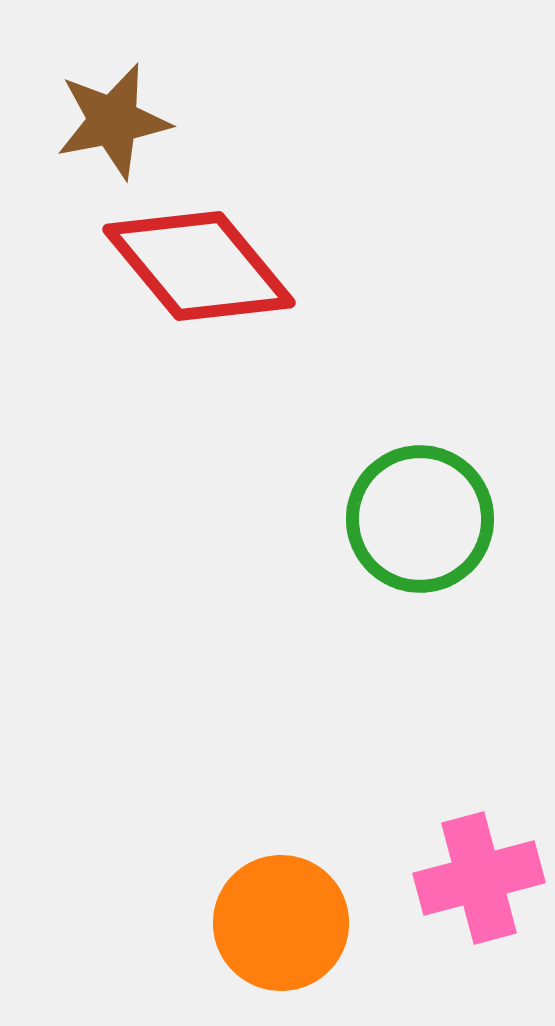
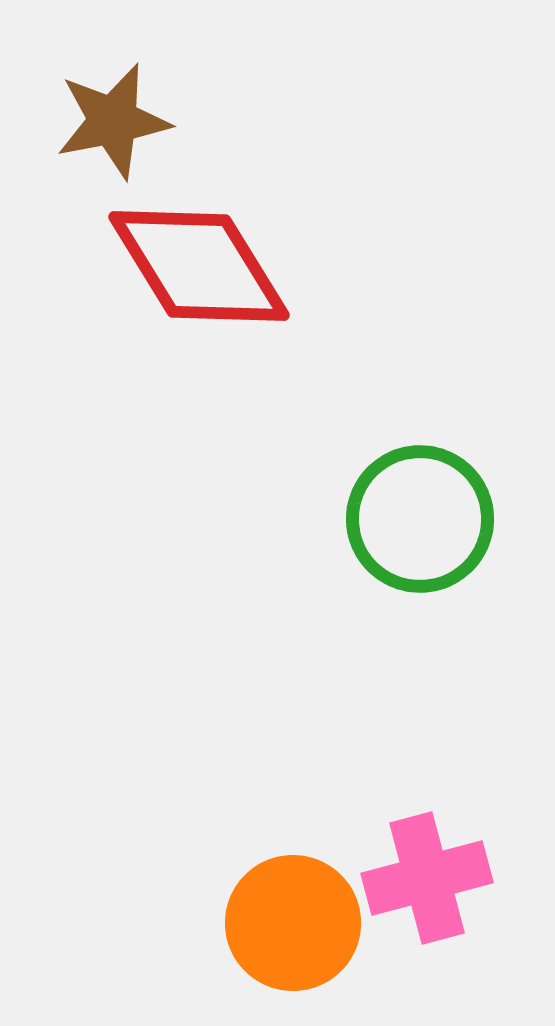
red diamond: rotated 8 degrees clockwise
pink cross: moved 52 px left
orange circle: moved 12 px right
